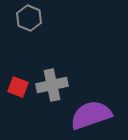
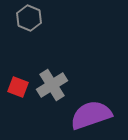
gray cross: rotated 20 degrees counterclockwise
